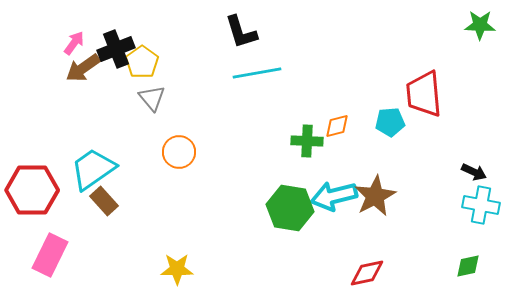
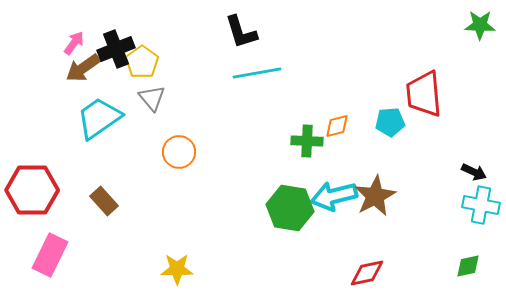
cyan trapezoid: moved 6 px right, 51 px up
